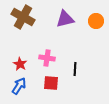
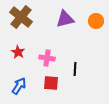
brown cross: moved 2 px left; rotated 10 degrees clockwise
red star: moved 2 px left, 12 px up
